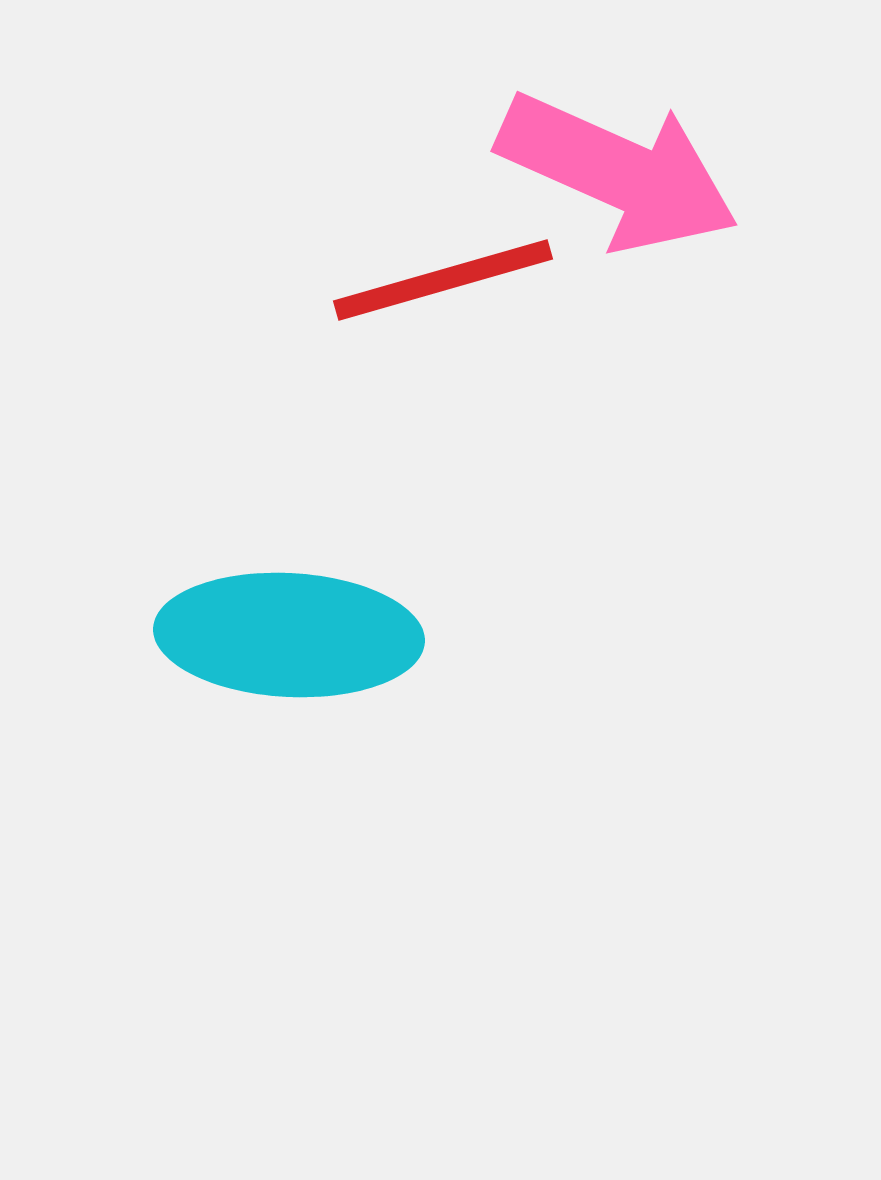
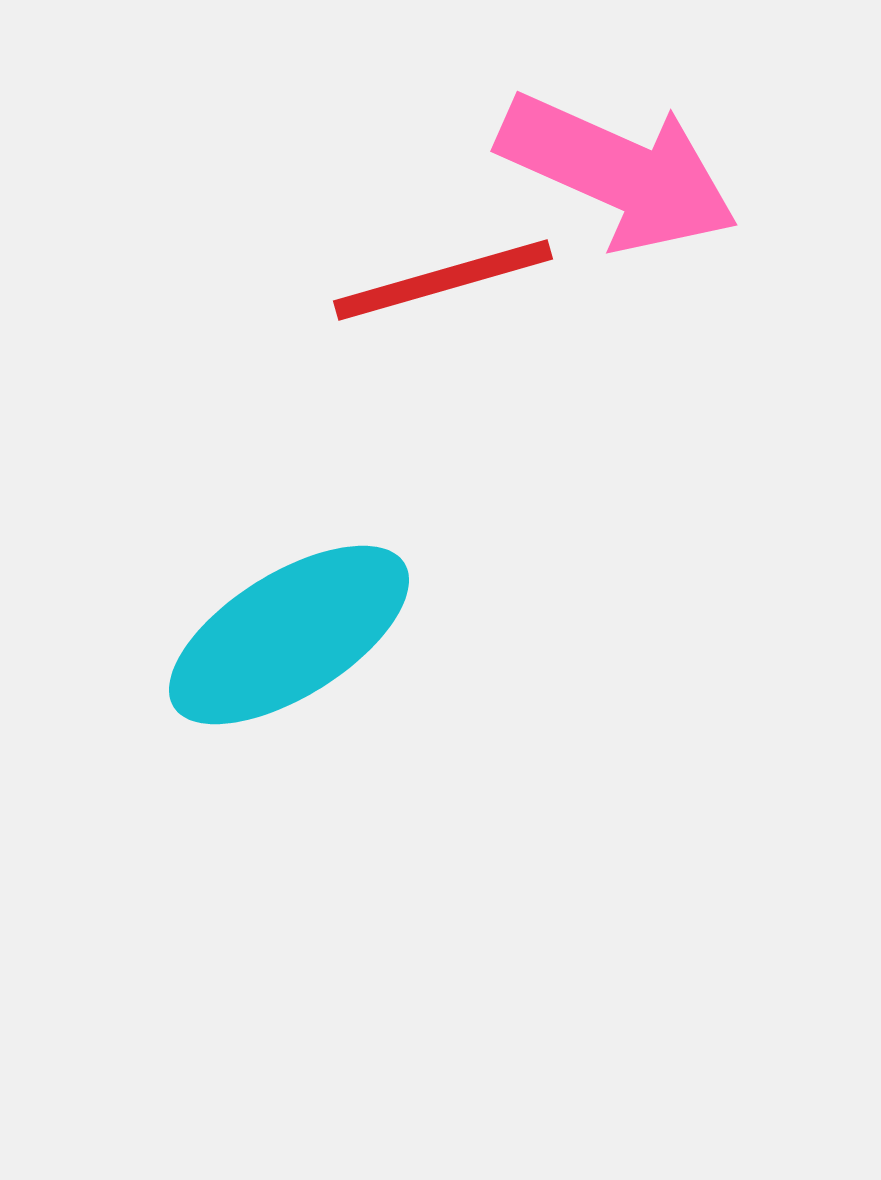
cyan ellipse: rotated 35 degrees counterclockwise
